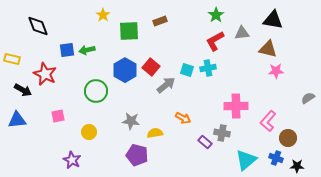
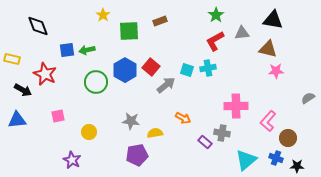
green circle: moved 9 px up
purple pentagon: rotated 25 degrees counterclockwise
